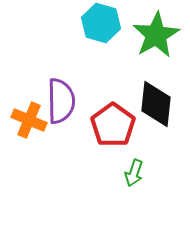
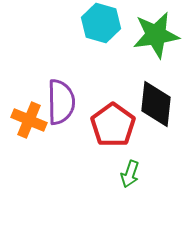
green star: rotated 21 degrees clockwise
purple semicircle: moved 1 px down
green arrow: moved 4 px left, 1 px down
